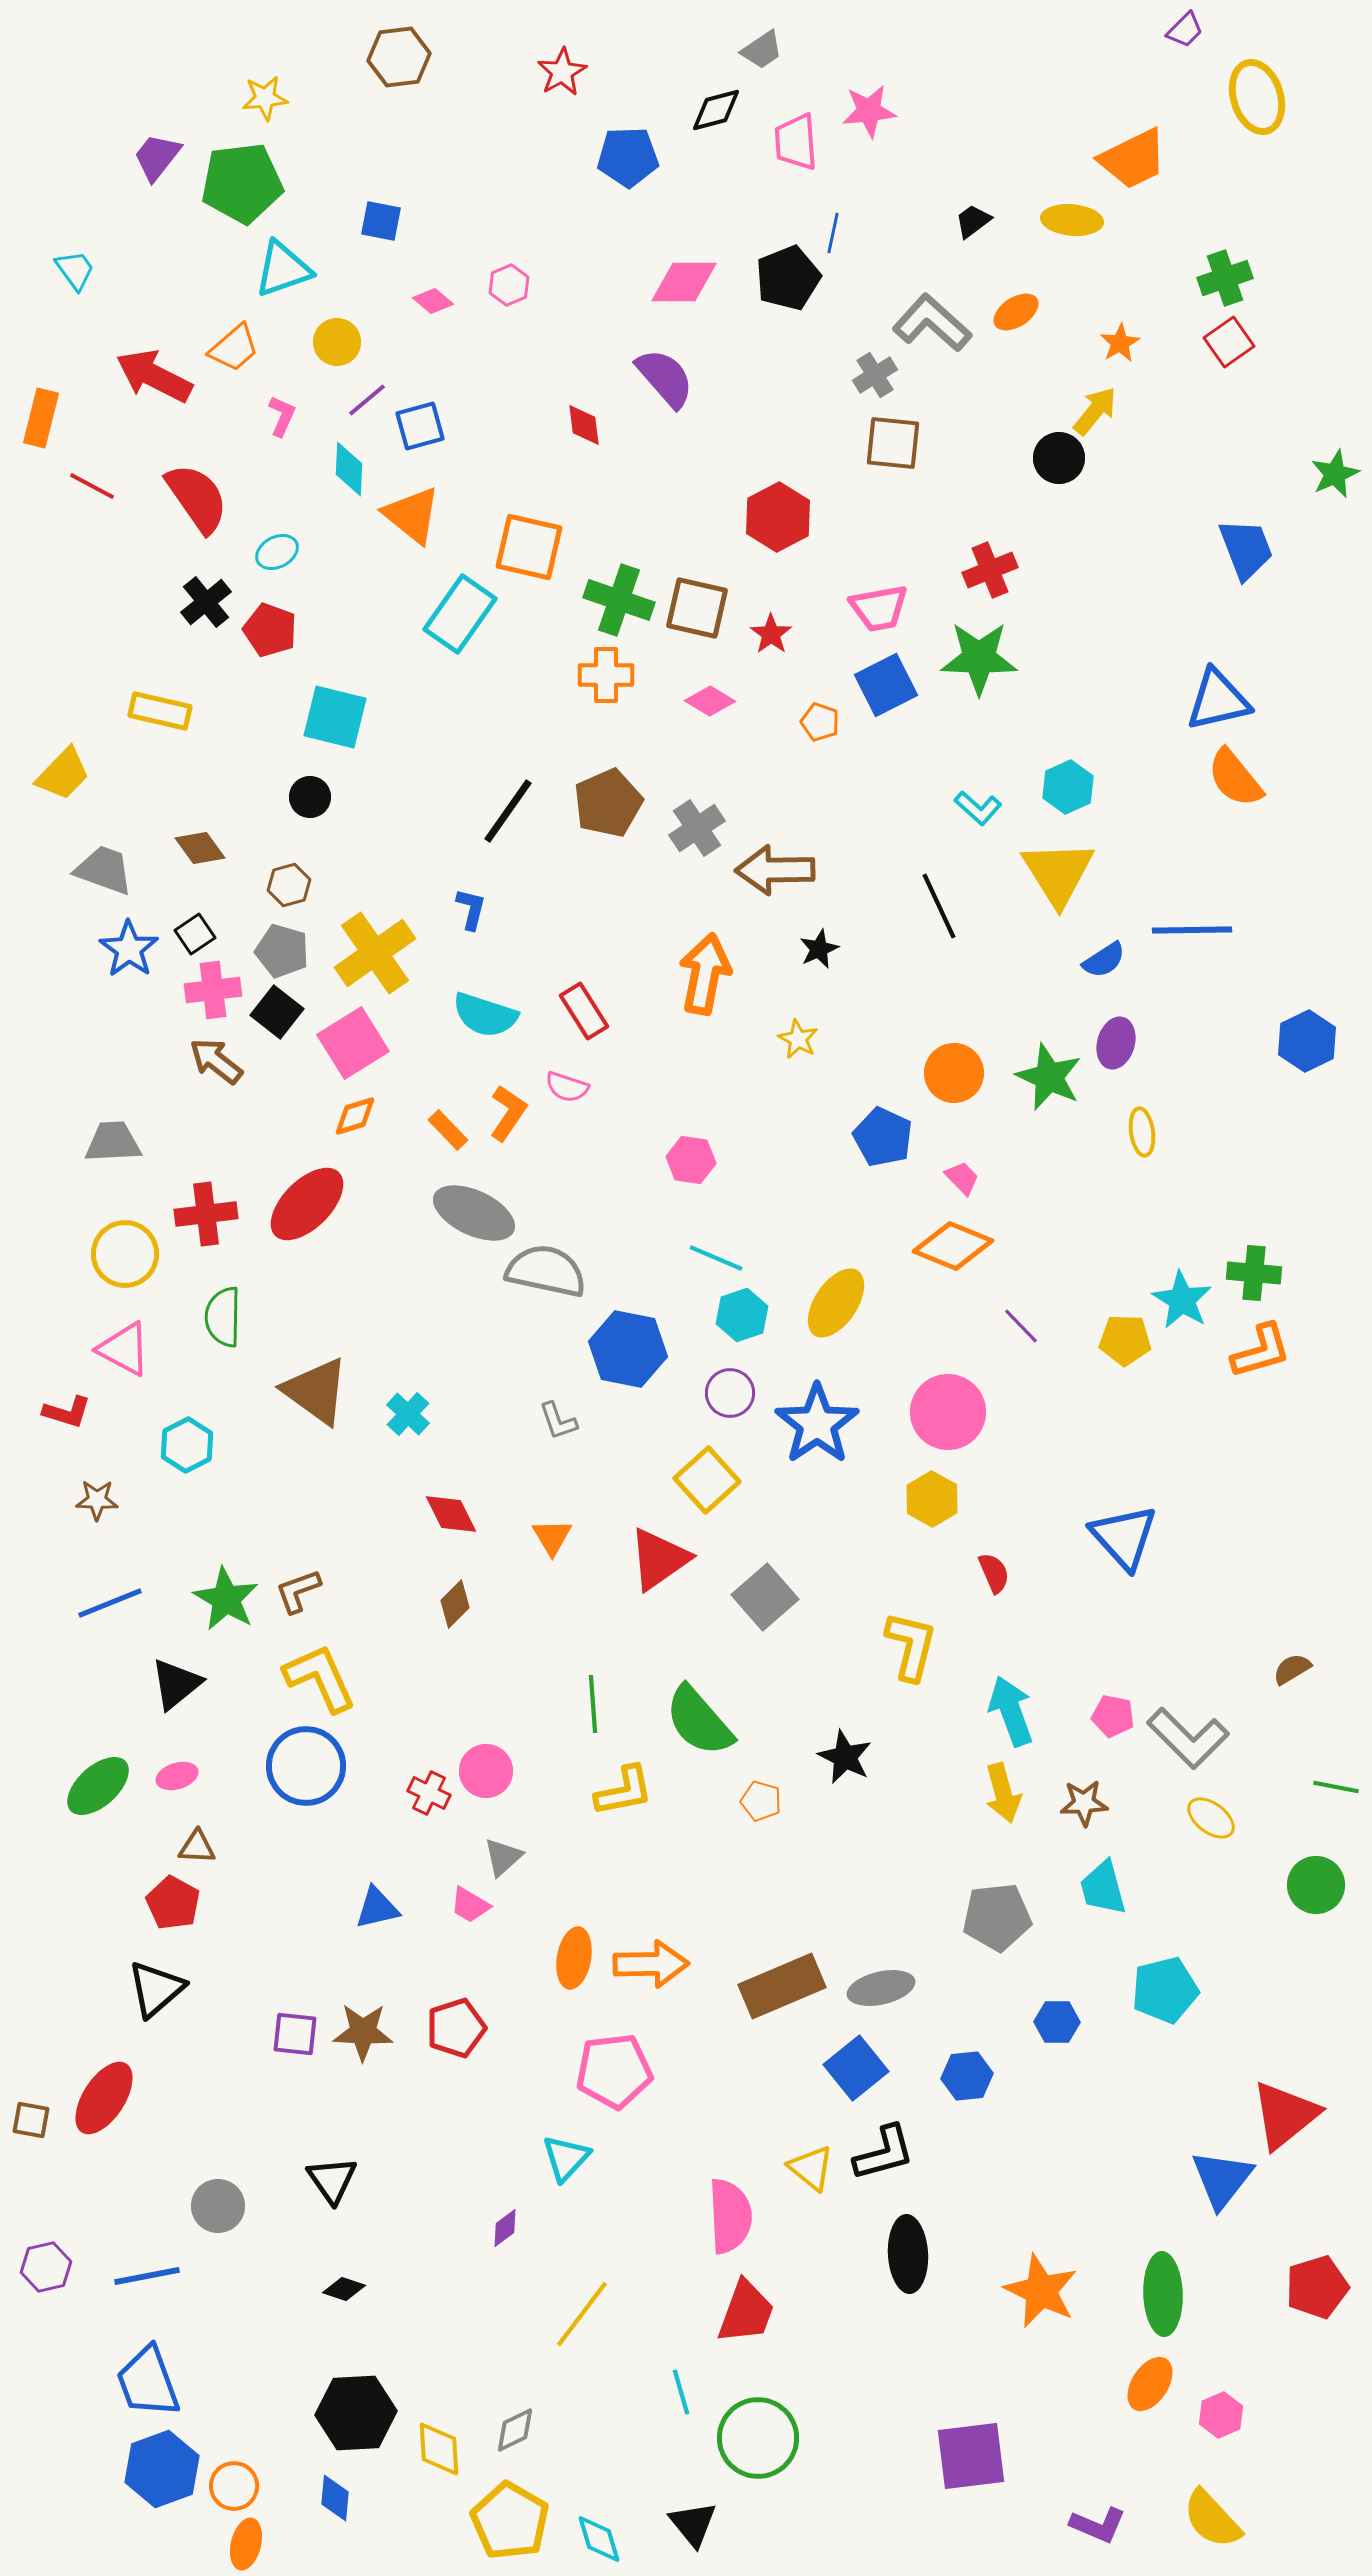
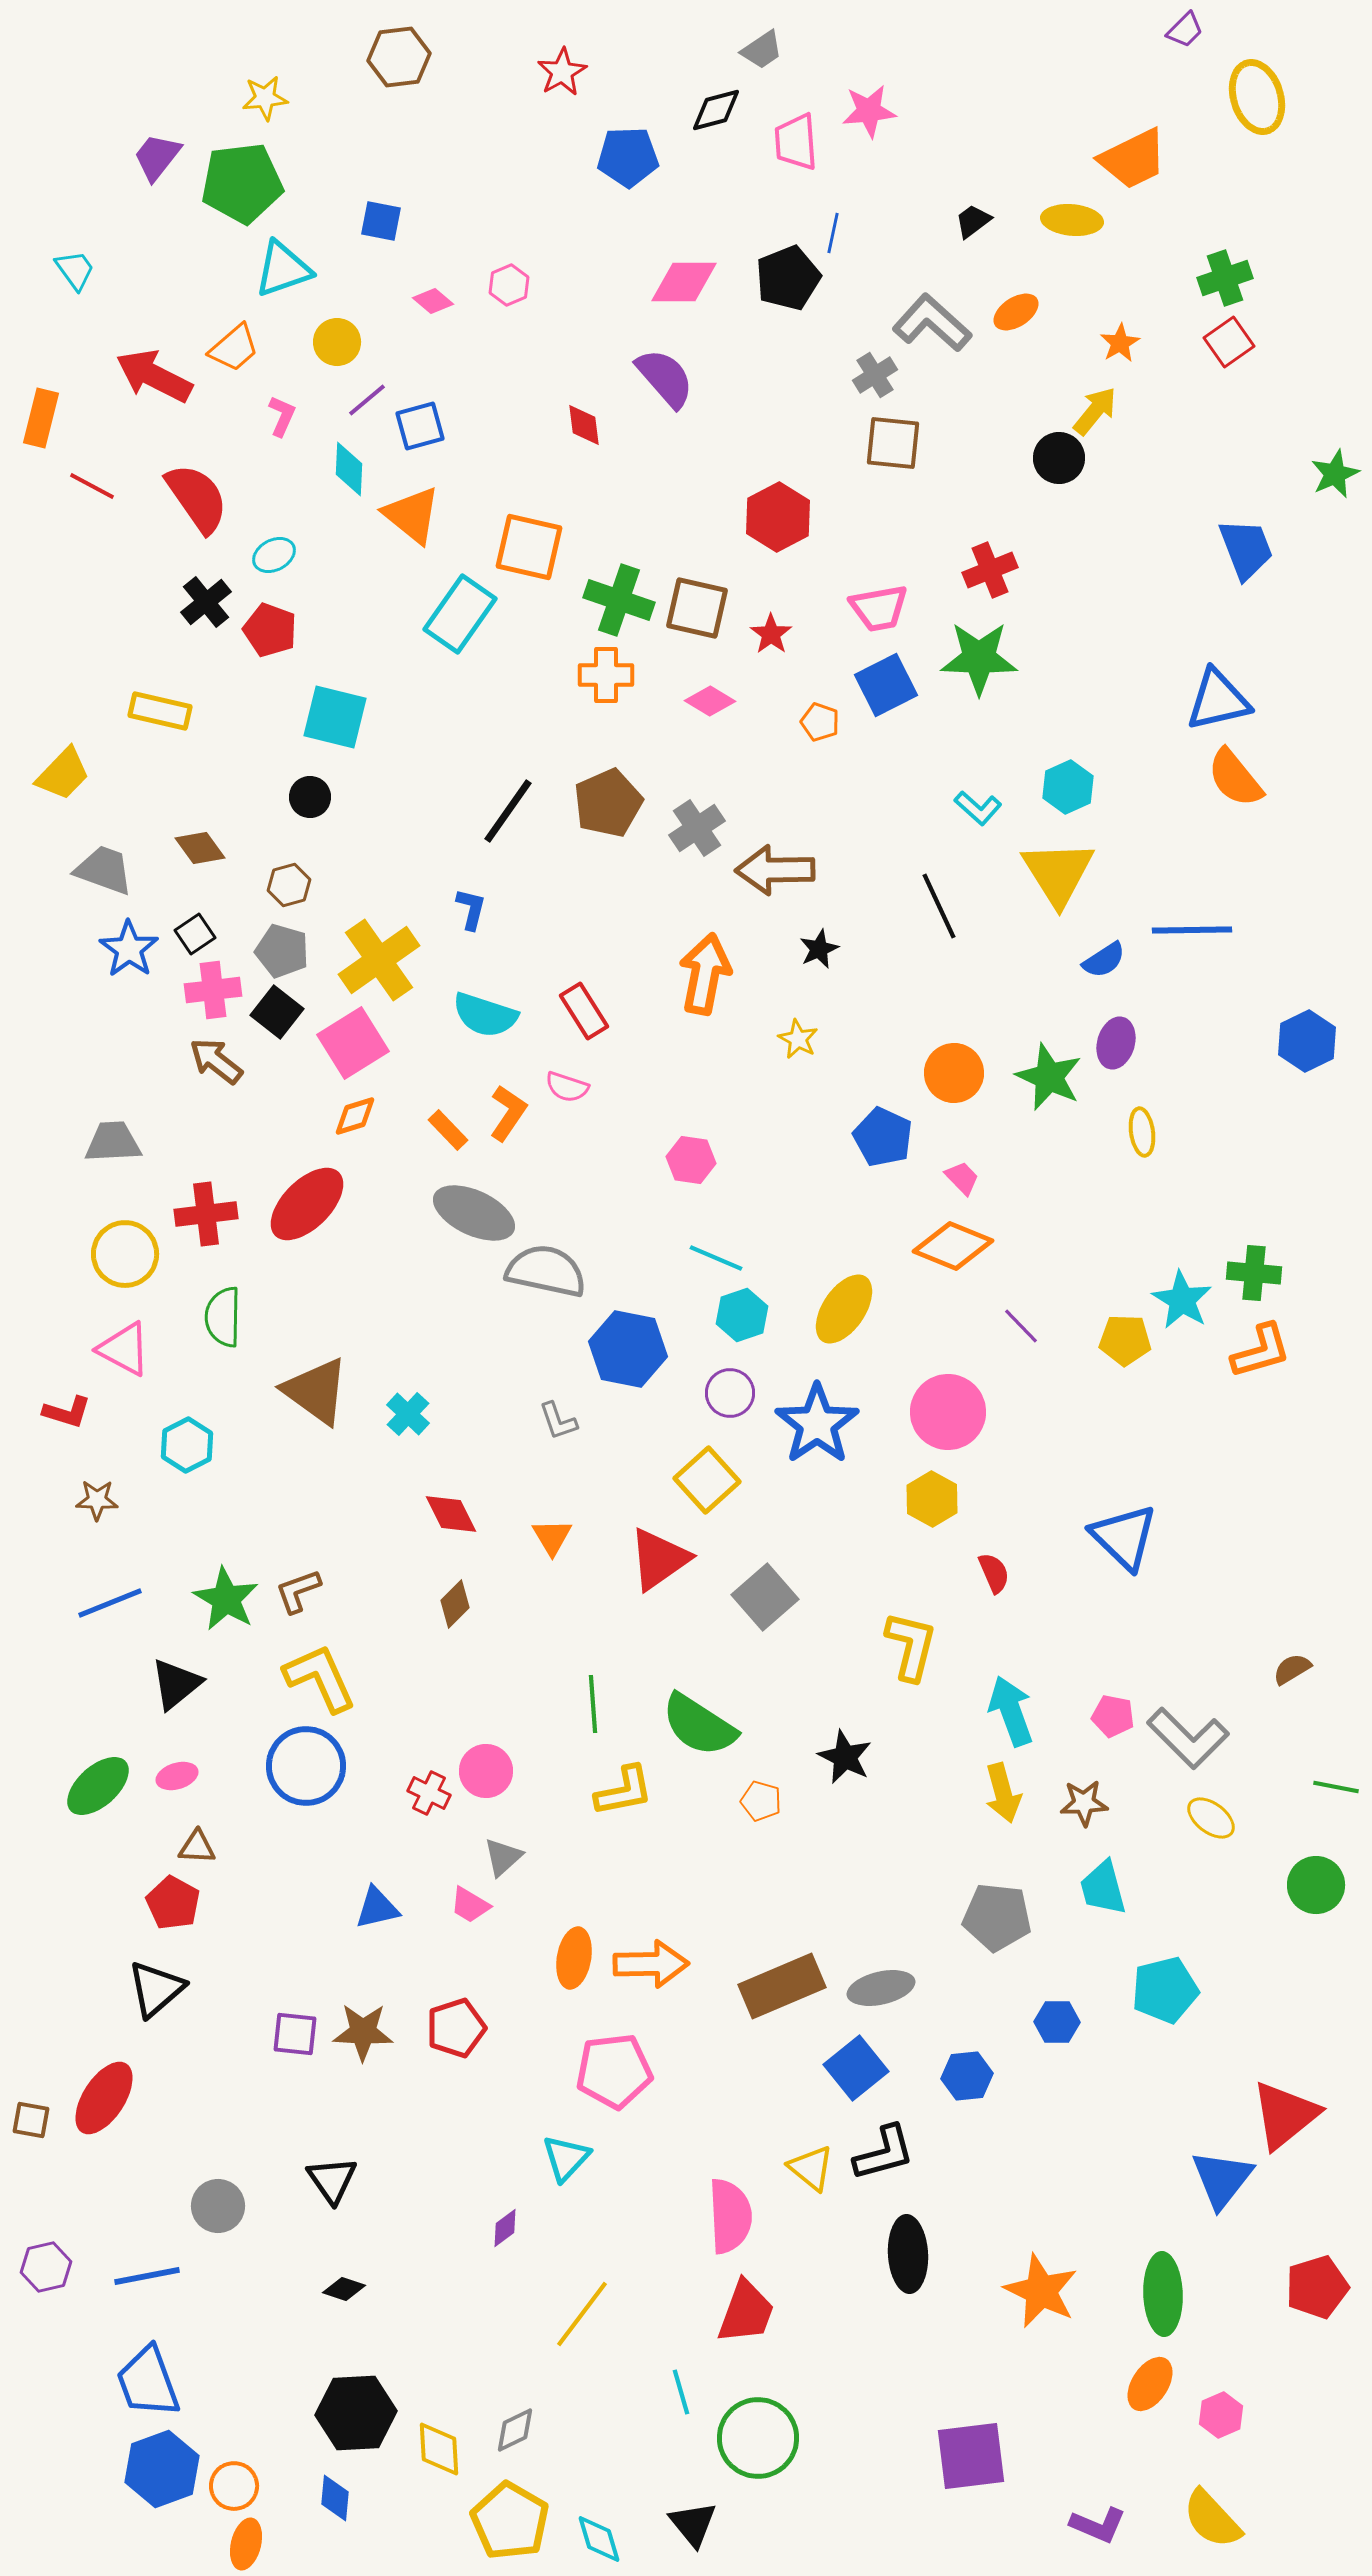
cyan ellipse at (277, 552): moved 3 px left, 3 px down
yellow cross at (375, 953): moved 4 px right, 7 px down
yellow ellipse at (836, 1303): moved 8 px right, 6 px down
blue triangle at (1124, 1537): rotated 4 degrees counterclockwise
green semicircle at (699, 1721): moved 4 px down; rotated 16 degrees counterclockwise
gray pentagon at (997, 1917): rotated 12 degrees clockwise
